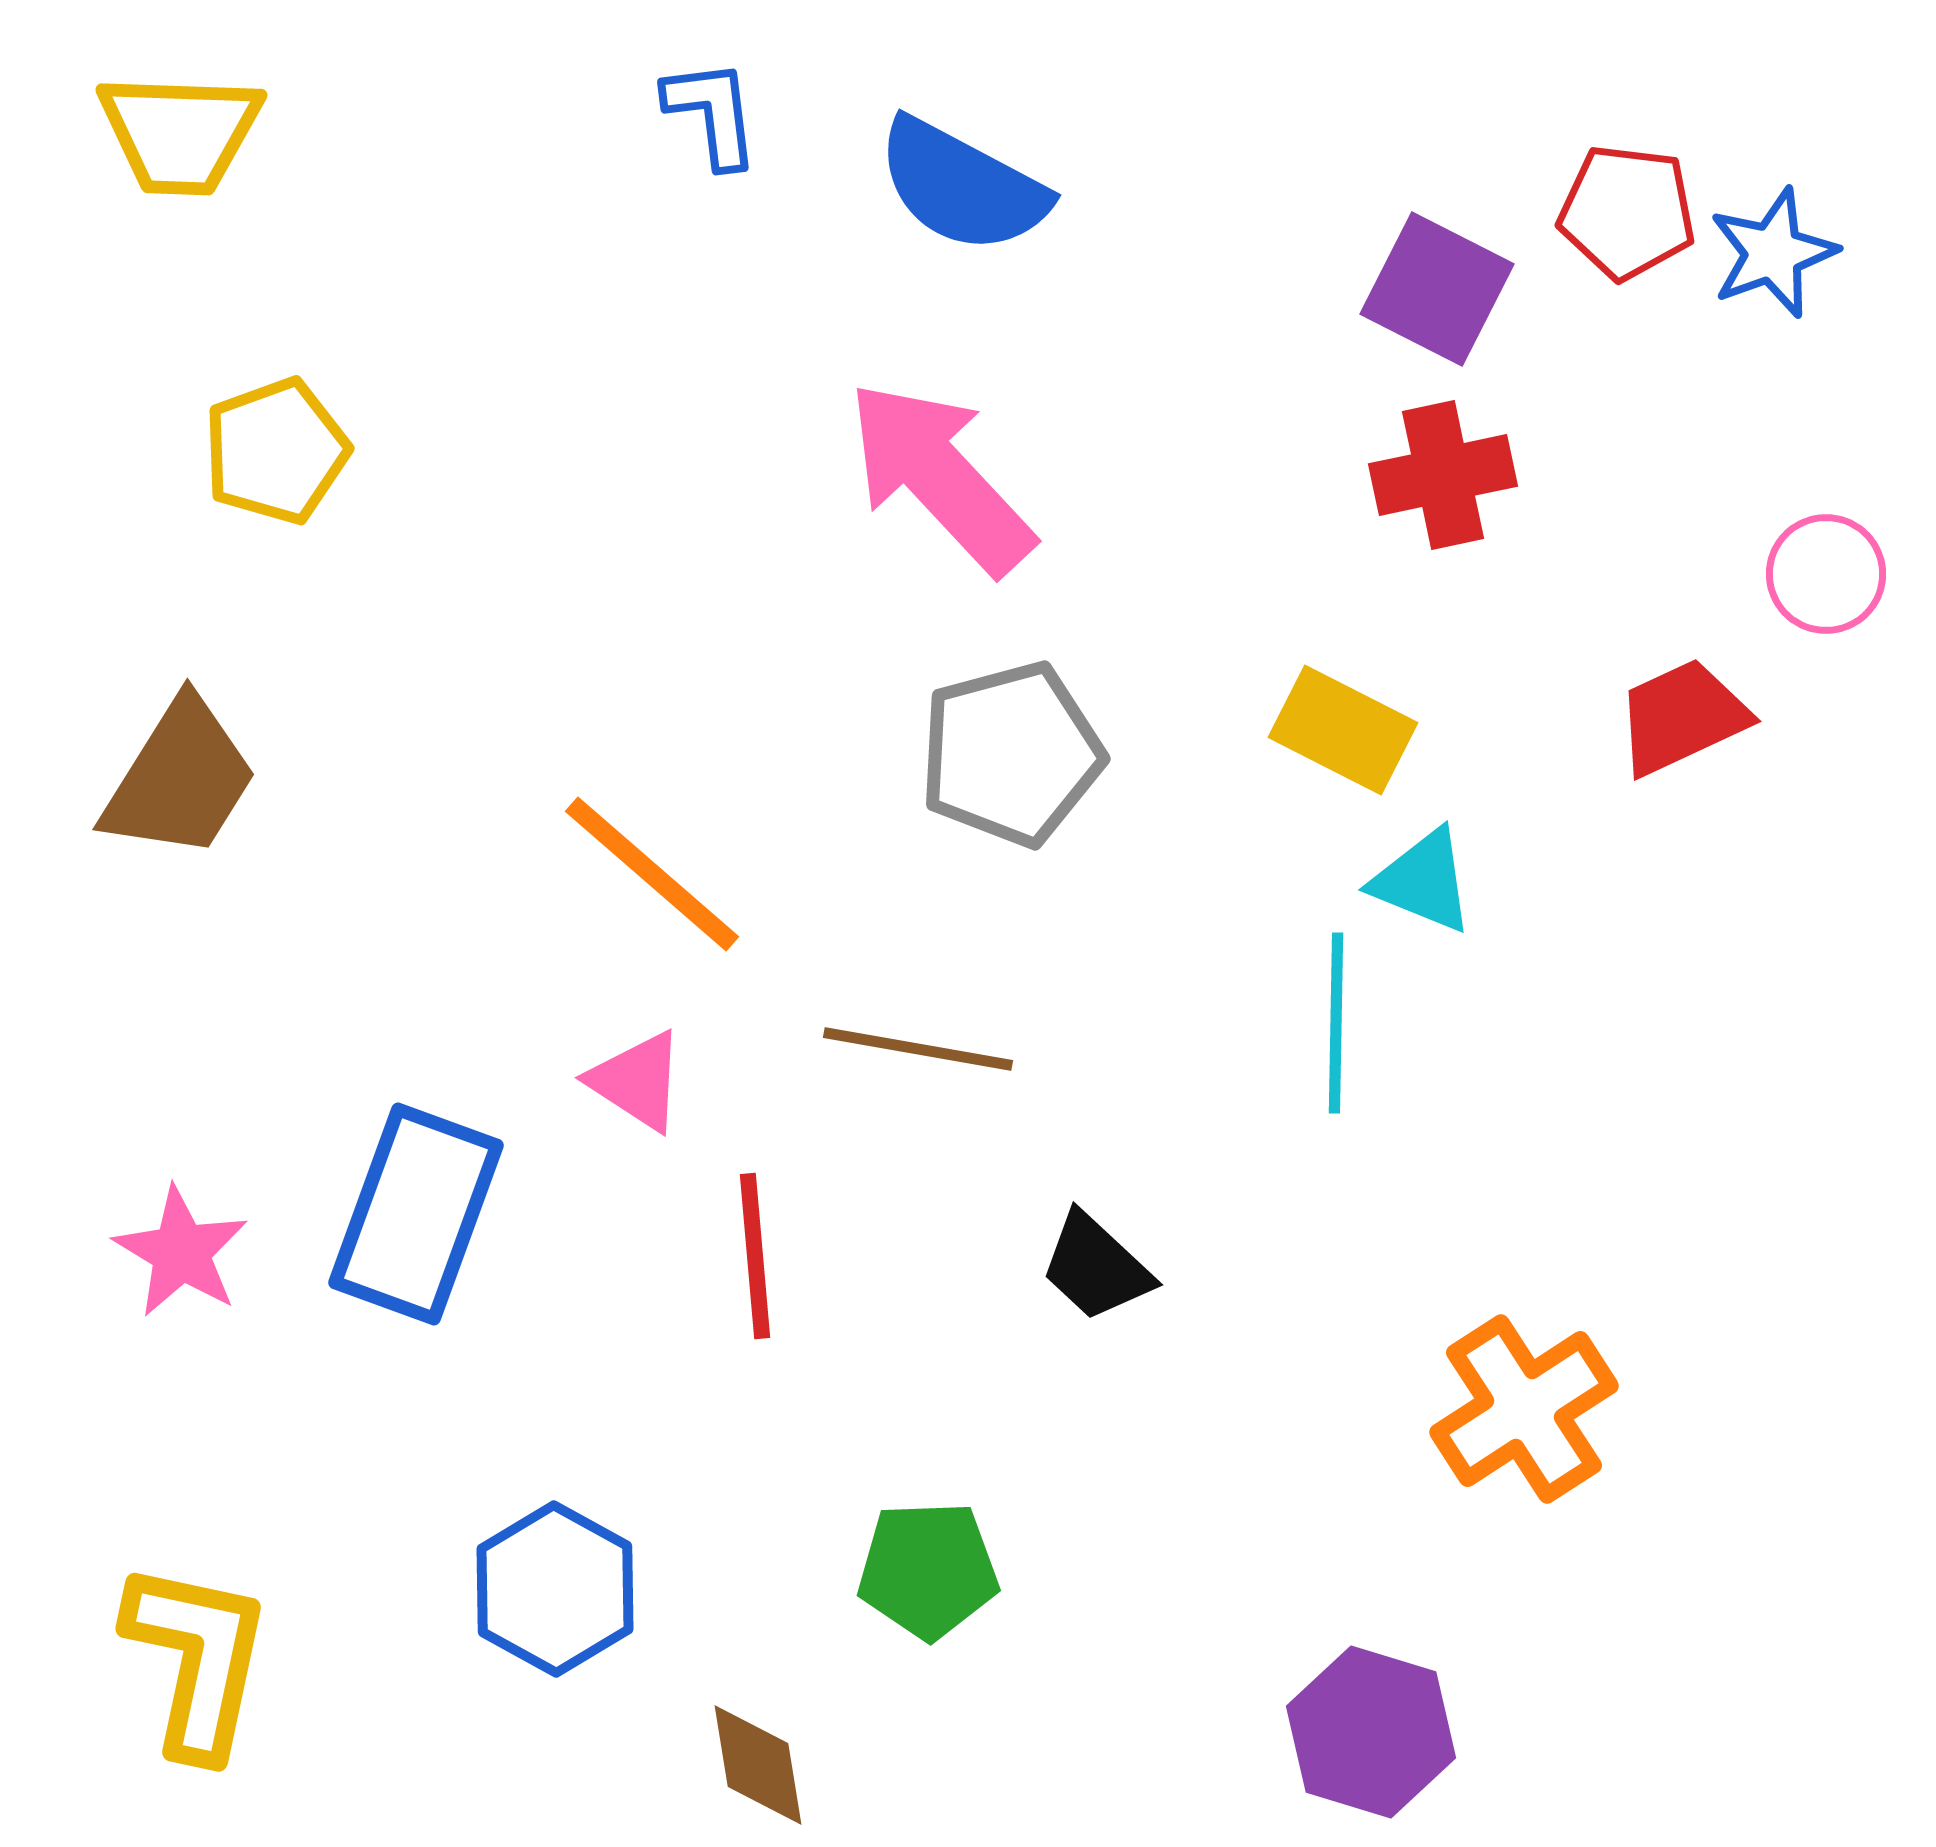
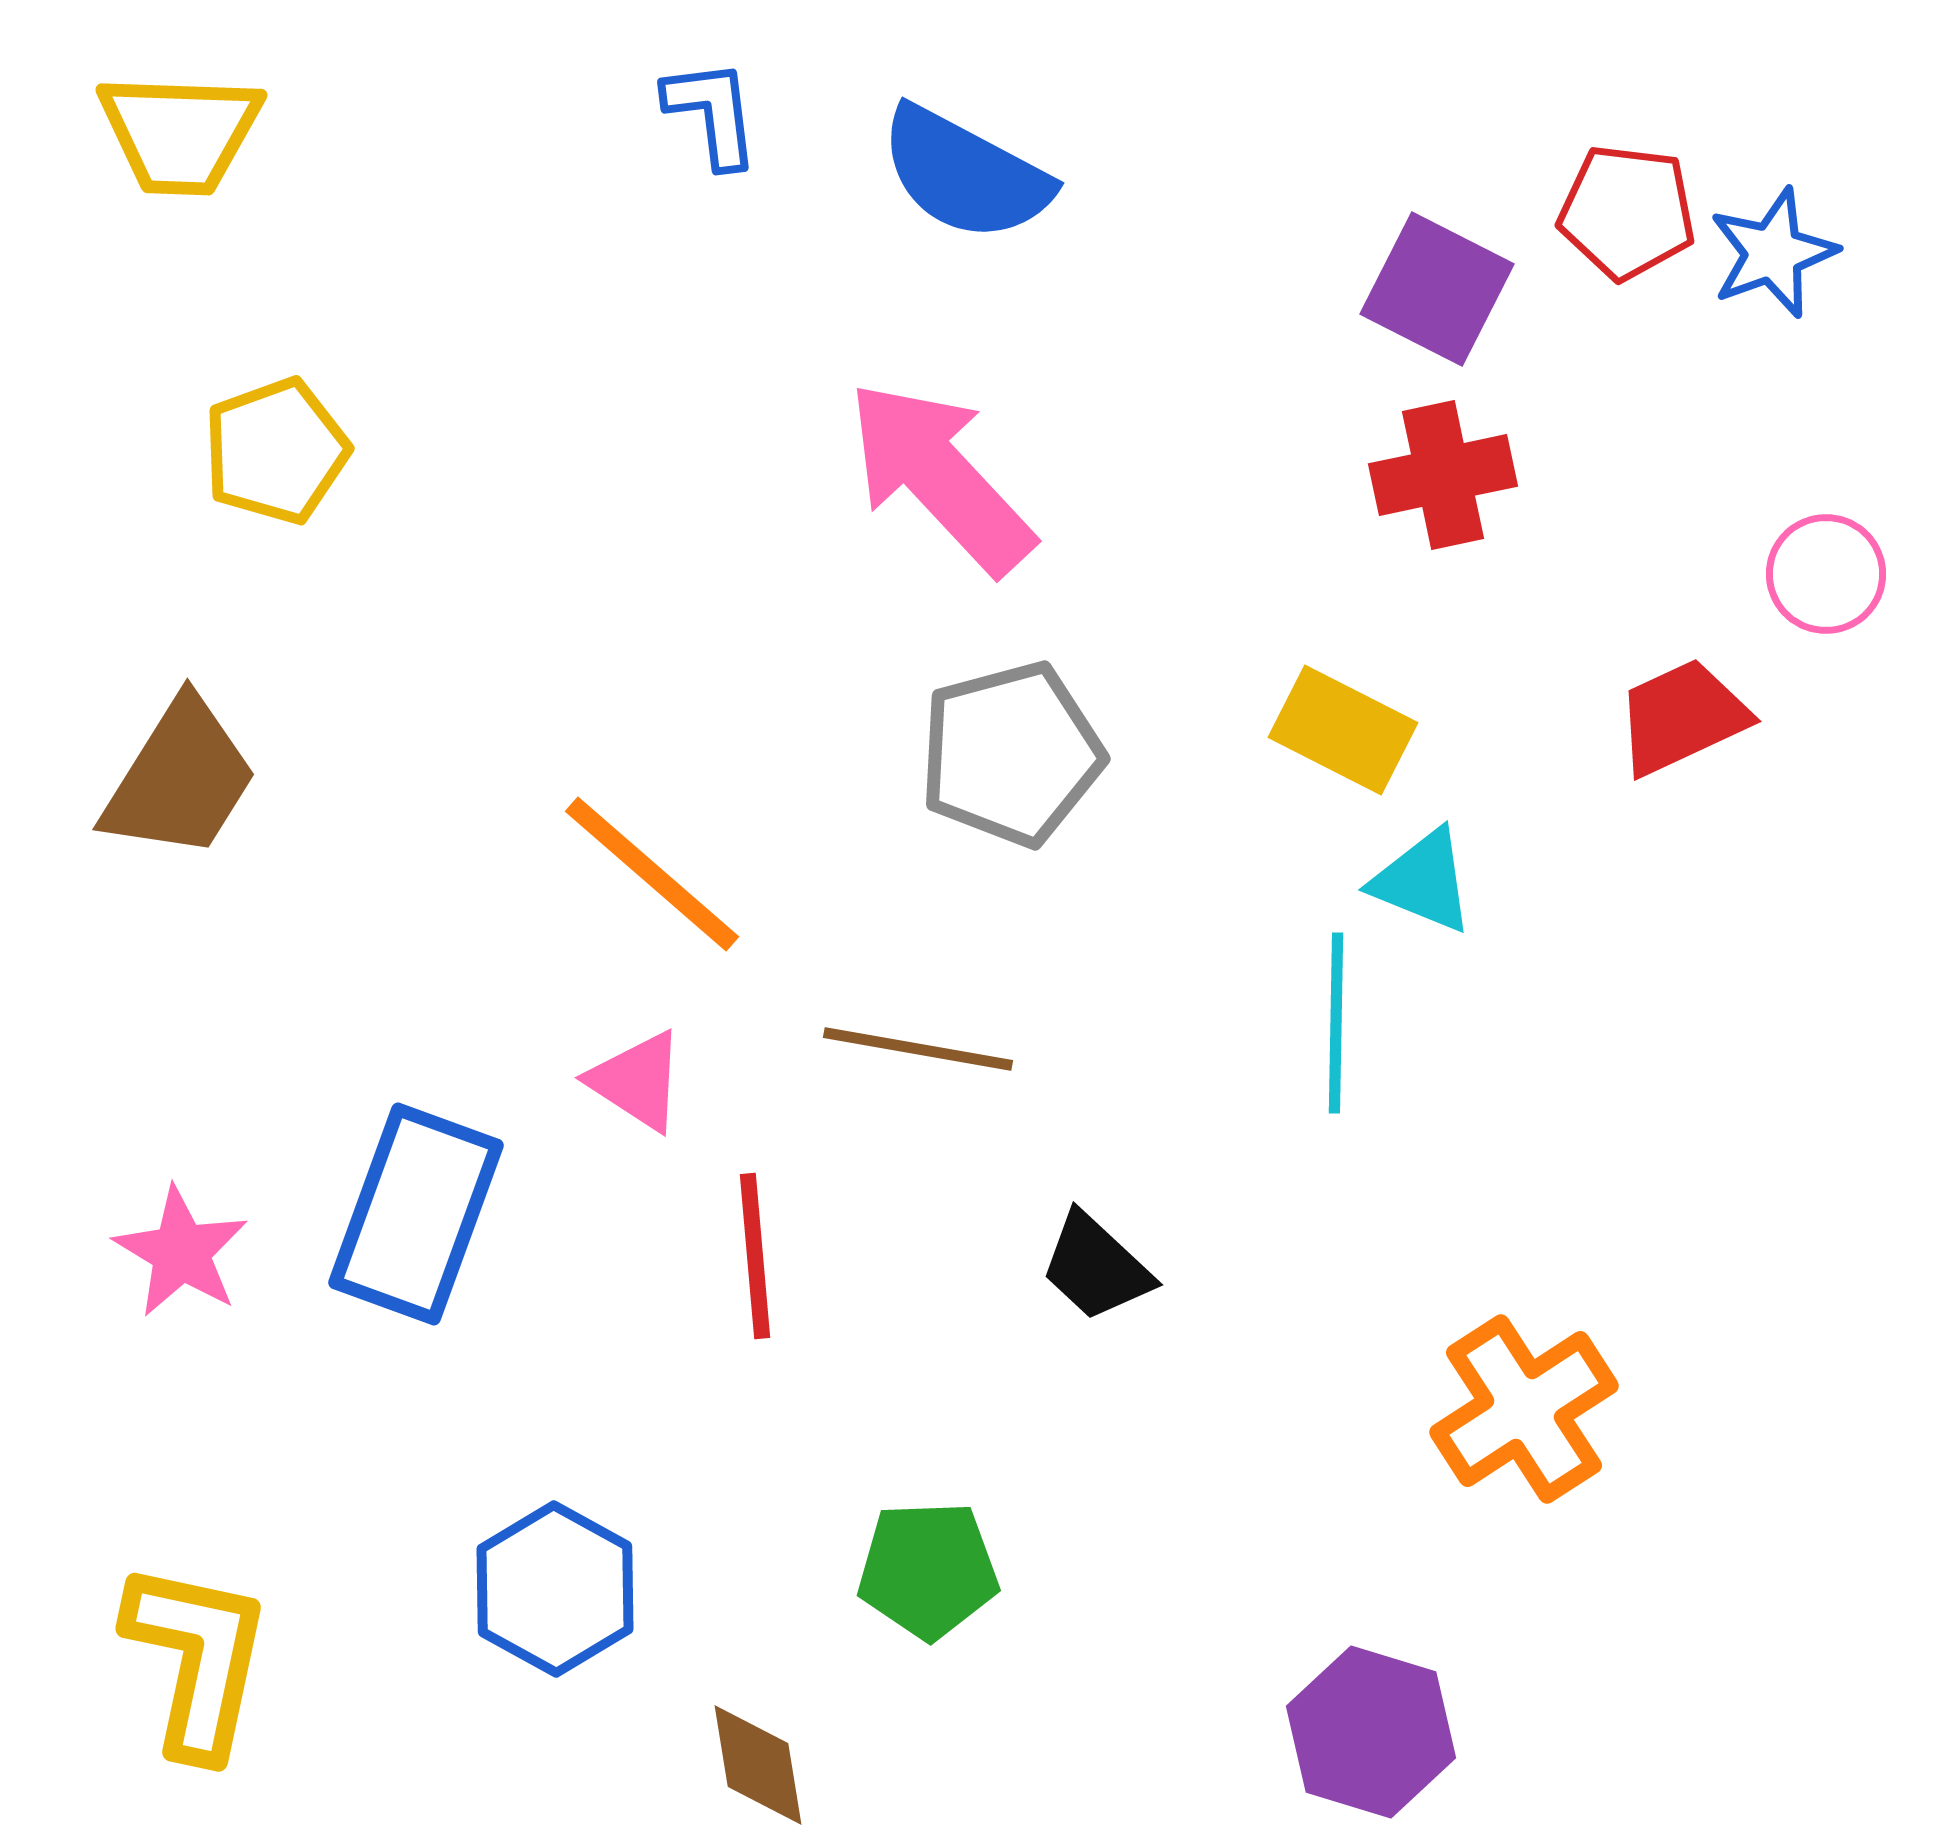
blue semicircle: moved 3 px right, 12 px up
